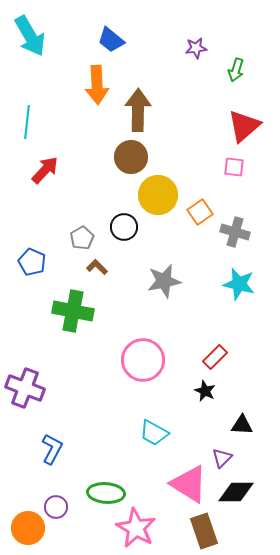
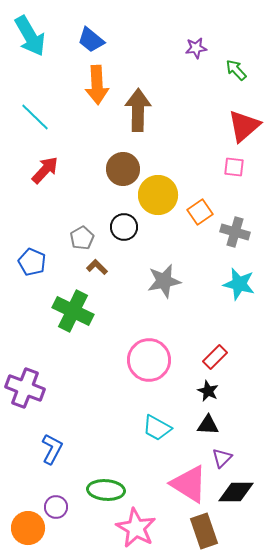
blue trapezoid: moved 20 px left
green arrow: rotated 120 degrees clockwise
cyan line: moved 8 px right, 5 px up; rotated 52 degrees counterclockwise
brown circle: moved 8 px left, 12 px down
green cross: rotated 15 degrees clockwise
pink circle: moved 6 px right
black star: moved 3 px right
black triangle: moved 34 px left
cyan trapezoid: moved 3 px right, 5 px up
green ellipse: moved 3 px up
